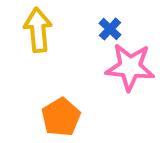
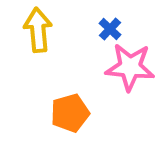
orange pentagon: moved 9 px right, 4 px up; rotated 15 degrees clockwise
